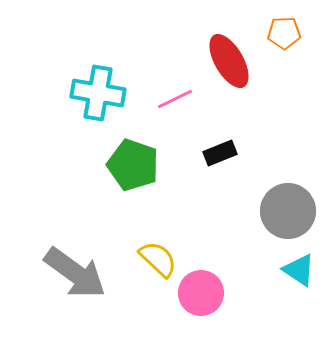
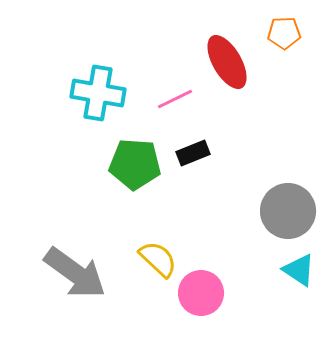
red ellipse: moved 2 px left, 1 px down
black rectangle: moved 27 px left
green pentagon: moved 2 px right, 1 px up; rotated 15 degrees counterclockwise
